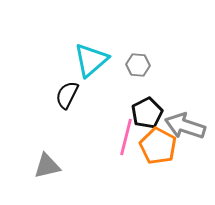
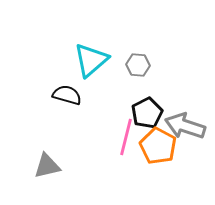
black semicircle: rotated 80 degrees clockwise
